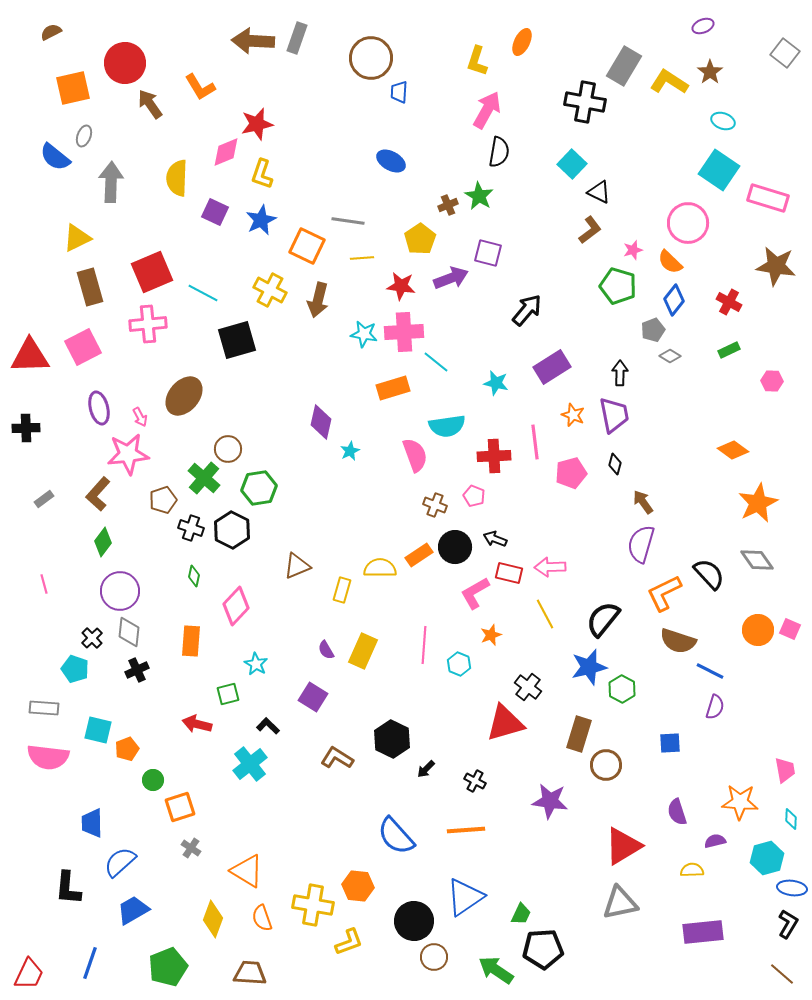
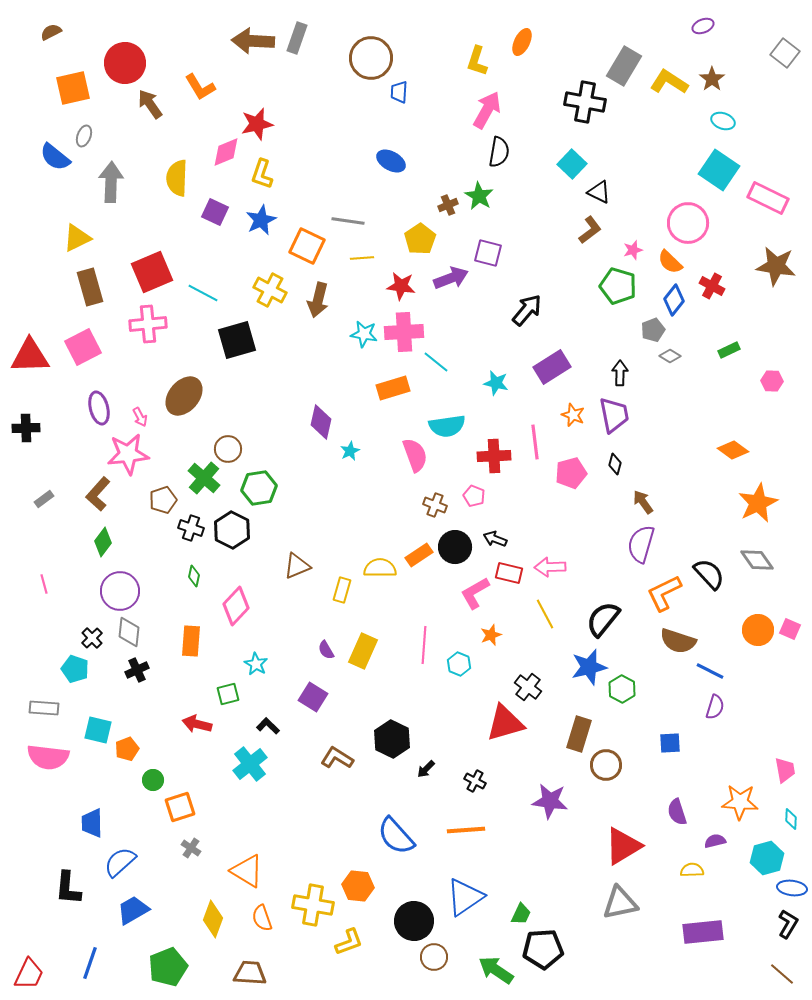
brown star at (710, 72): moved 2 px right, 7 px down
pink rectangle at (768, 198): rotated 9 degrees clockwise
red cross at (729, 302): moved 17 px left, 16 px up
